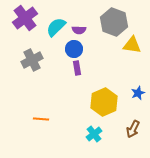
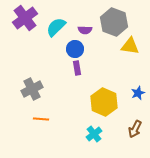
purple semicircle: moved 6 px right
yellow triangle: moved 2 px left, 1 px down
blue circle: moved 1 px right
gray cross: moved 29 px down
yellow hexagon: rotated 12 degrees counterclockwise
brown arrow: moved 2 px right
